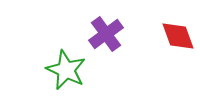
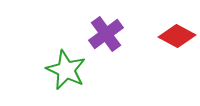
red diamond: moved 1 px left; rotated 42 degrees counterclockwise
